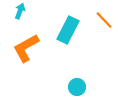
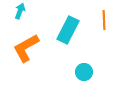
orange line: rotated 42 degrees clockwise
cyan circle: moved 7 px right, 15 px up
